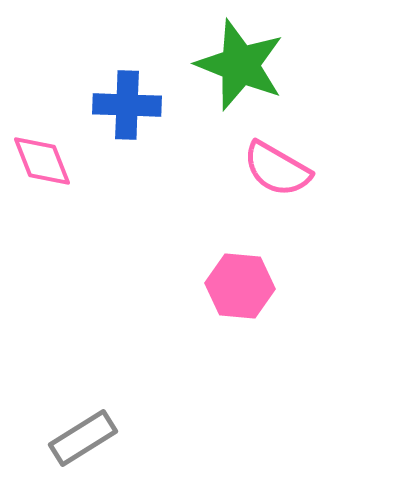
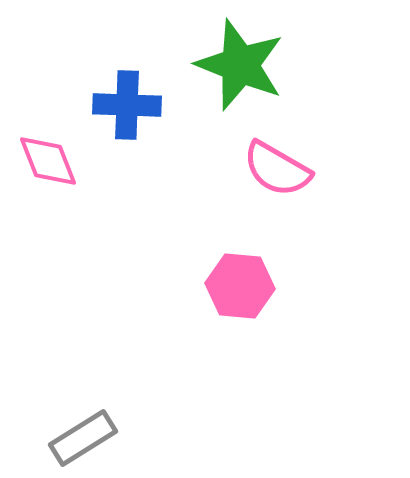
pink diamond: moved 6 px right
